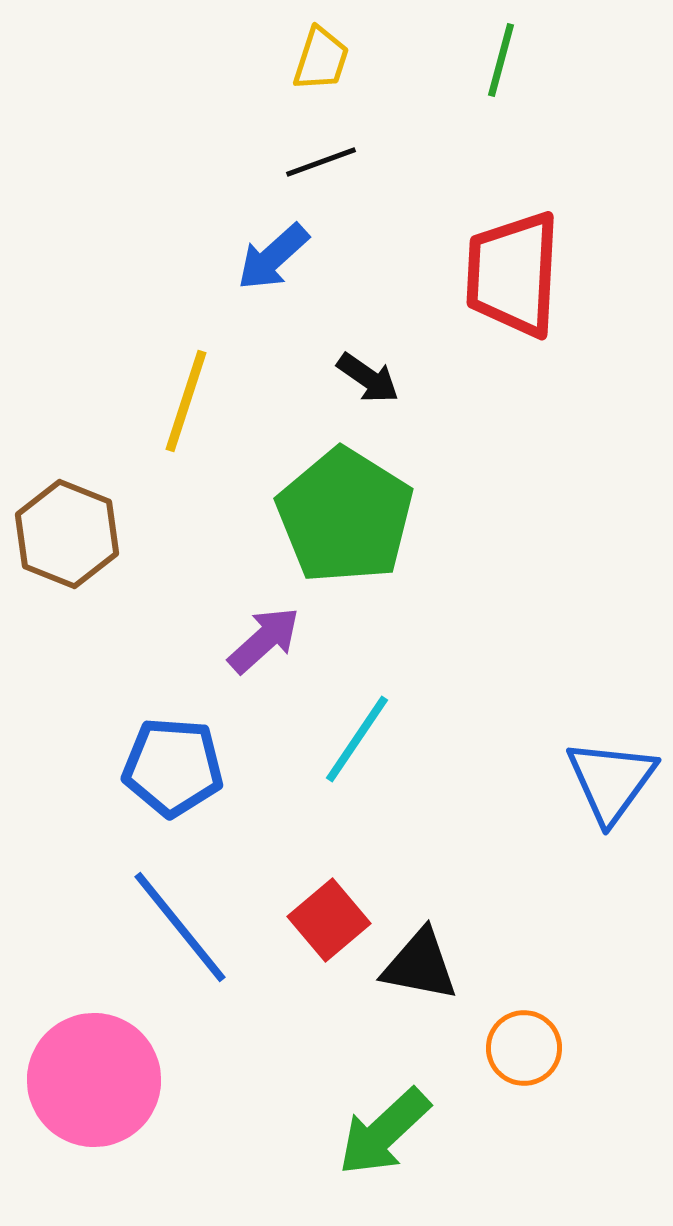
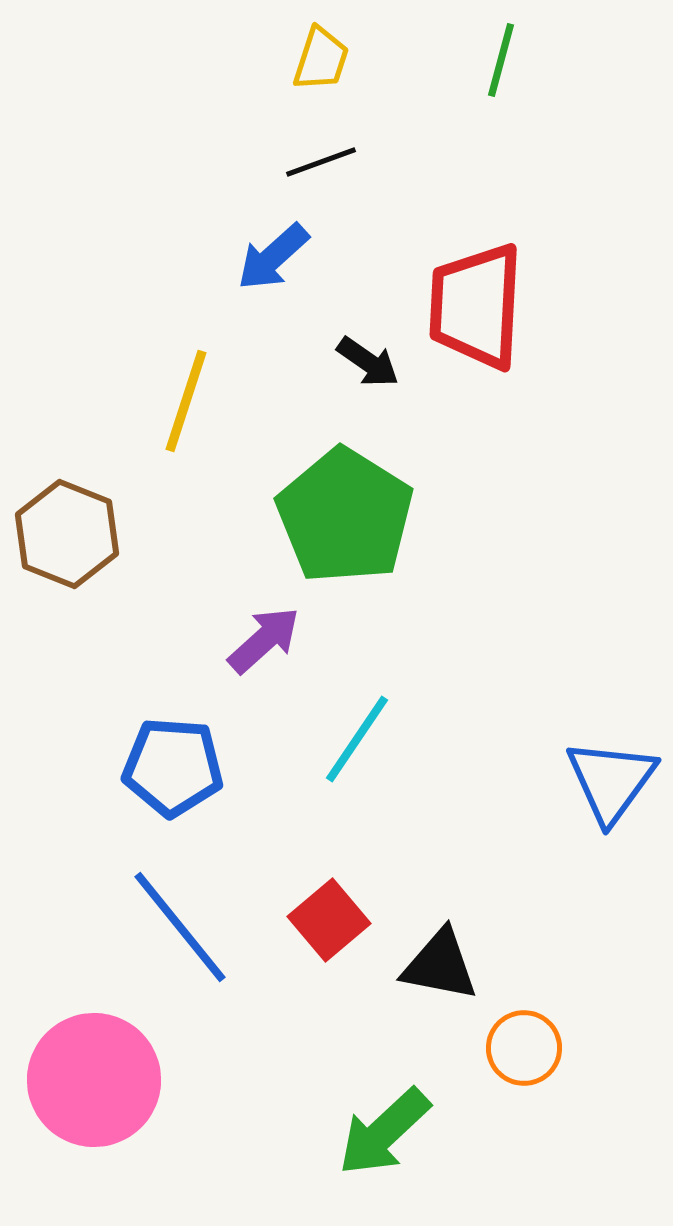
red trapezoid: moved 37 px left, 32 px down
black arrow: moved 16 px up
black triangle: moved 20 px right
